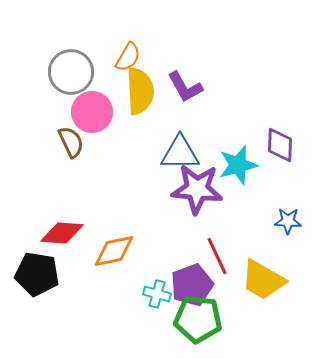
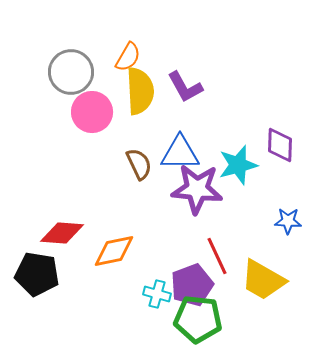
brown semicircle: moved 68 px right, 22 px down
